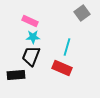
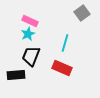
cyan star: moved 5 px left, 3 px up; rotated 24 degrees counterclockwise
cyan line: moved 2 px left, 4 px up
